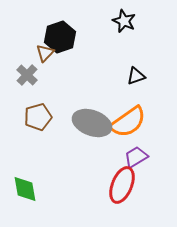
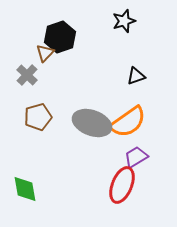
black star: rotated 30 degrees clockwise
